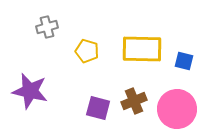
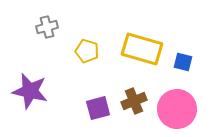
yellow rectangle: rotated 15 degrees clockwise
blue square: moved 1 px left, 1 px down
purple square: rotated 30 degrees counterclockwise
